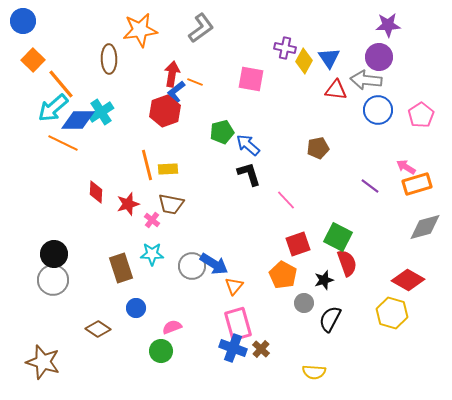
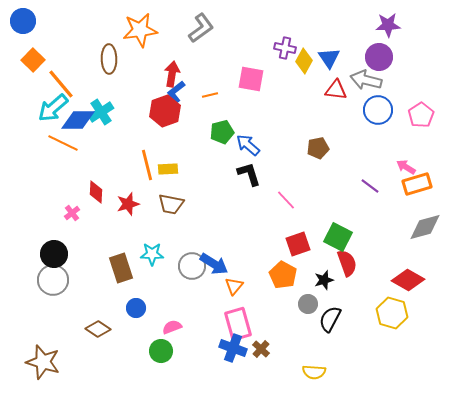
gray arrow at (366, 80): rotated 8 degrees clockwise
orange line at (195, 82): moved 15 px right, 13 px down; rotated 35 degrees counterclockwise
pink cross at (152, 220): moved 80 px left, 7 px up; rotated 14 degrees clockwise
gray circle at (304, 303): moved 4 px right, 1 px down
